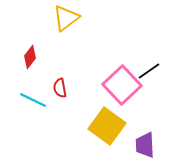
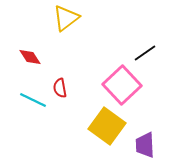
red diamond: rotated 70 degrees counterclockwise
black line: moved 4 px left, 18 px up
